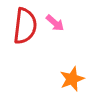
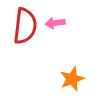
pink arrow: rotated 132 degrees clockwise
